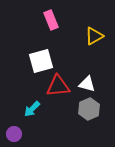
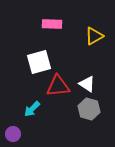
pink rectangle: moved 1 px right, 4 px down; rotated 66 degrees counterclockwise
white square: moved 2 px left, 1 px down
white triangle: rotated 18 degrees clockwise
gray hexagon: rotated 20 degrees counterclockwise
purple circle: moved 1 px left
